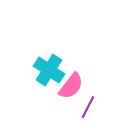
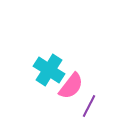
purple line: moved 1 px right, 1 px up
